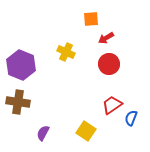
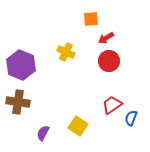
red circle: moved 3 px up
yellow square: moved 8 px left, 5 px up
